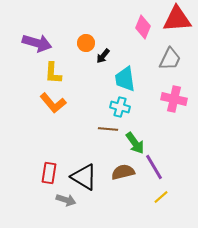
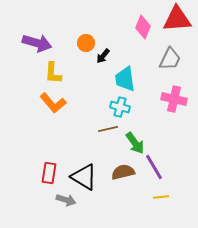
brown line: rotated 18 degrees counterclockwise
yellow line: rotated 35 degrees clockwise
